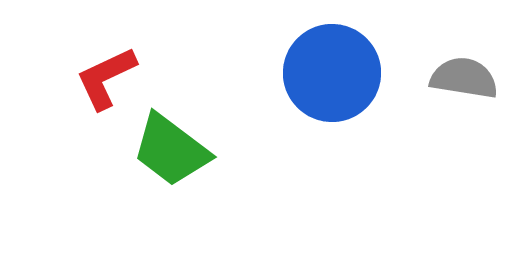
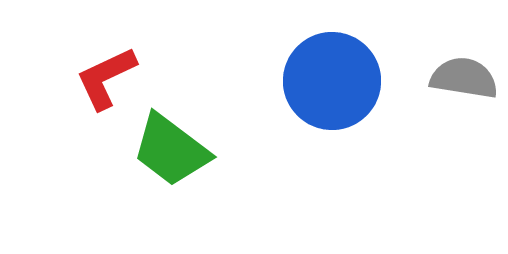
blue circle: moved 8 px down
